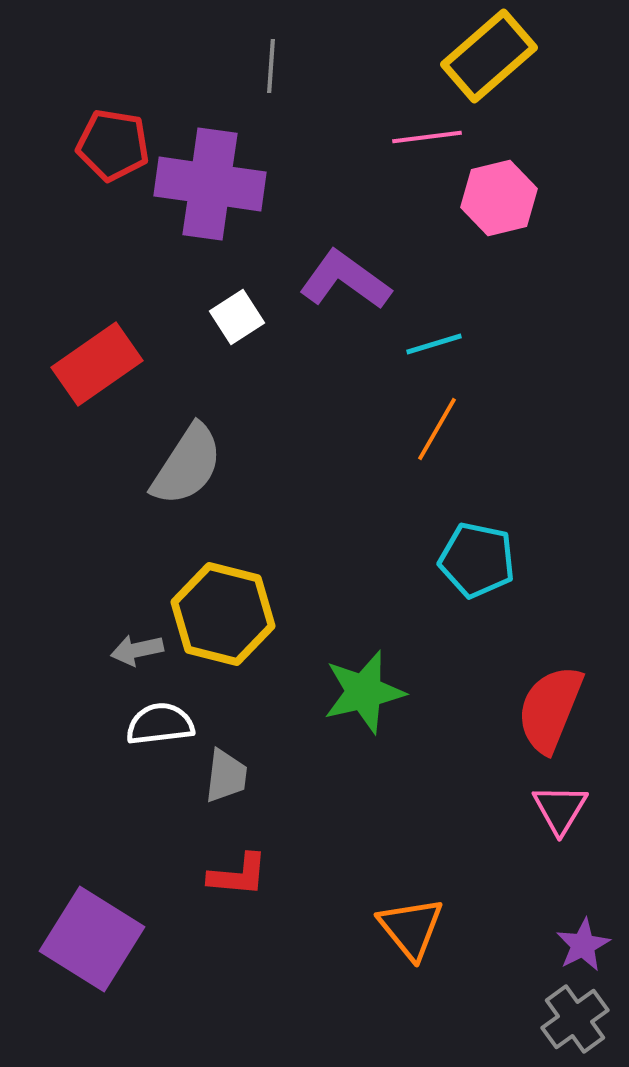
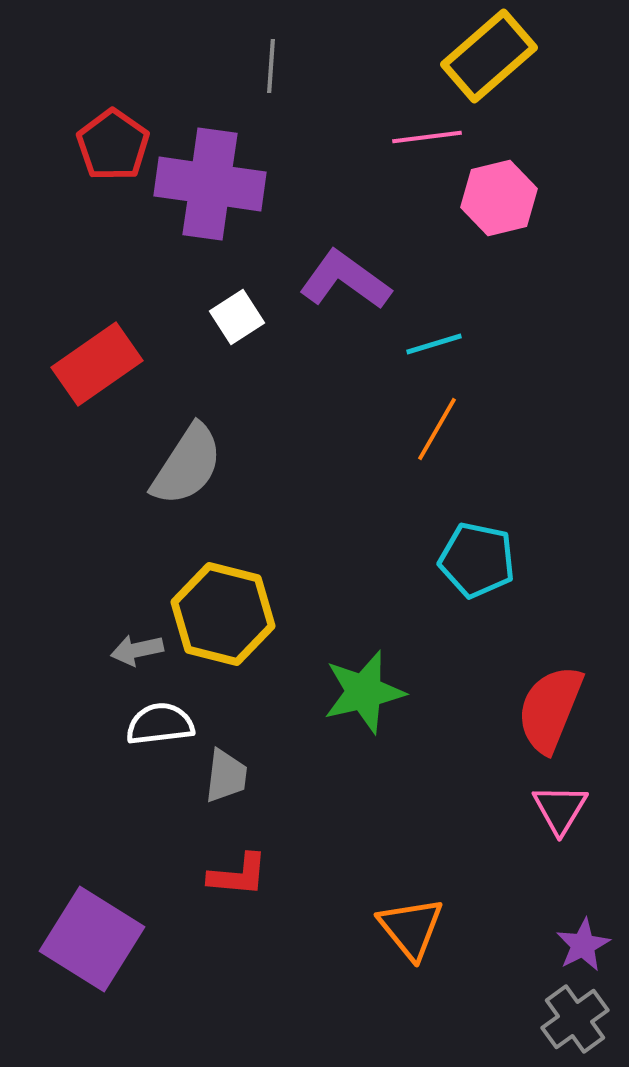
red pentagon: rotated 26 degrees clockwise
